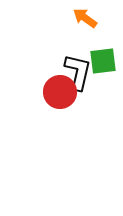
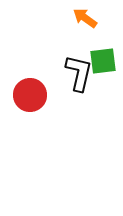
black L-shape: moved 1 px right, 1 px down
red circle: moved 30 px left, 3 px down
